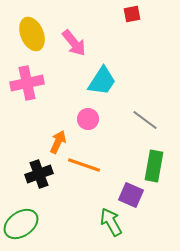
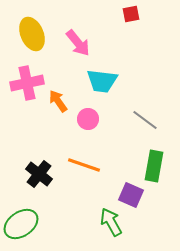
red square: moved 1 px left
pink arrow: moved 4 px right
cyan trapezoid: rotated 64 degrees clockwise
orange arrow: moved 41 px up; rotated 60 degrees counterclockwise
black cross: rotated 32 degrees counterclockwise
